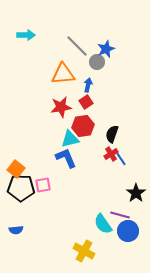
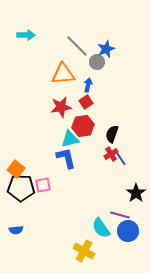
blue L-shape: rotated 10 degrees clockwise
cyan semicircle: moved 2 px left, 4 px down
